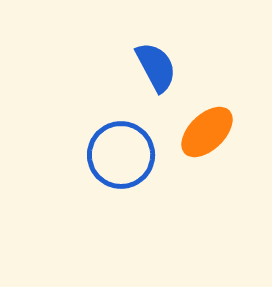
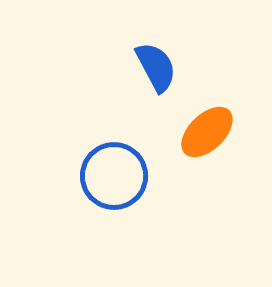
blue circle: moved 7 px left, 21 px down
